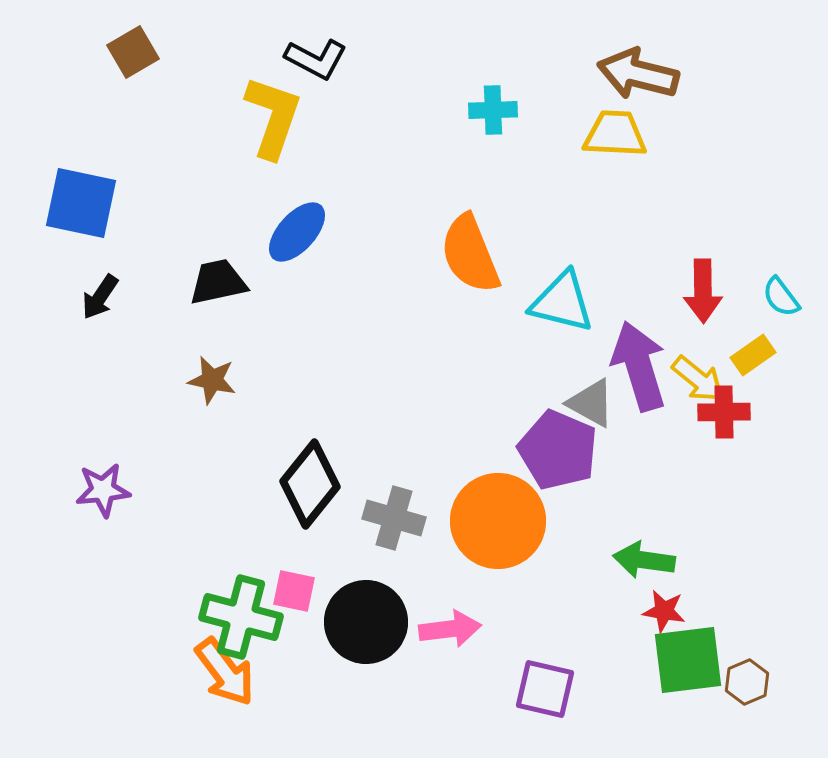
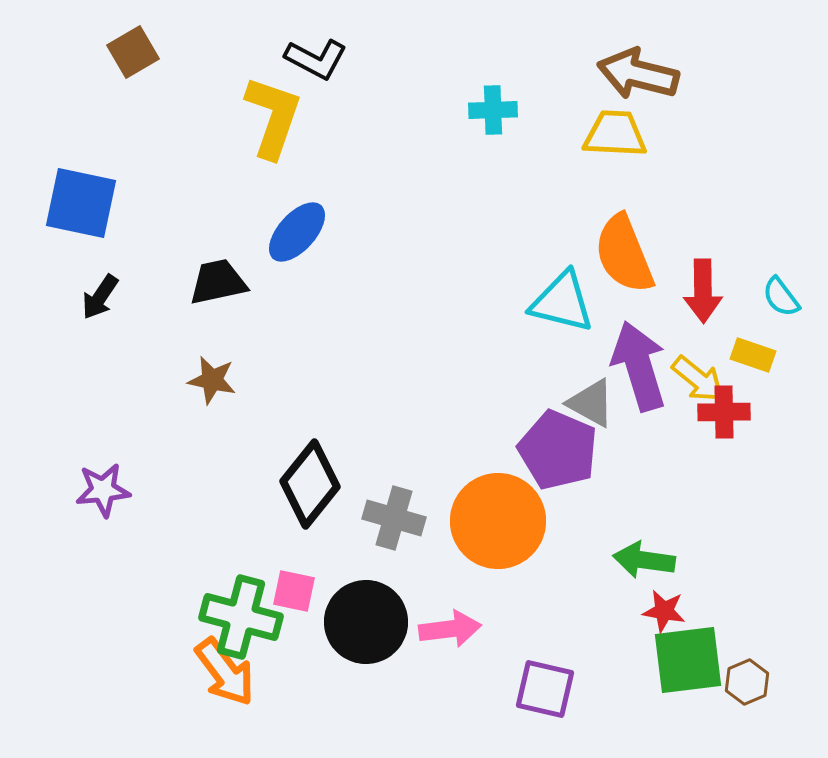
orange semicircle: moved 154 px right
yellow rectangle: rotated 54 degrees clockwise
